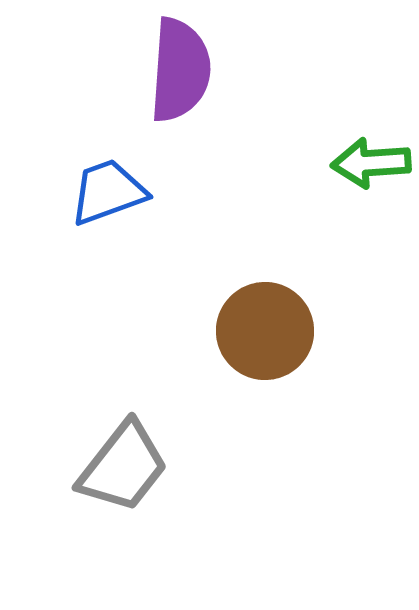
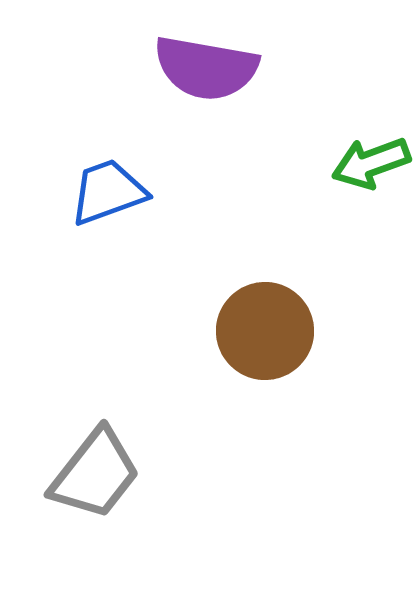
purple semicircle: moved 26 px right, 2 px up; rotated 96 degrees clockwise
green arrow: rotated 16 degrees counterclockwise
gray trapezoid: moved 28 px left, 7 px down
